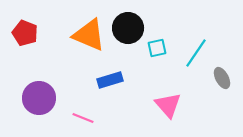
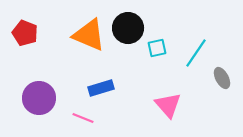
blue rectangle: moved 9 px left, 8 px down
